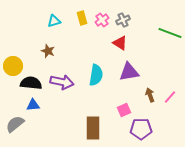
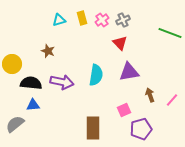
cyan triangle: moved 5 px right, 1 px up
red triangle: rotated 14 degrees clockwise
yellow circle: moved 1 px left, 2 px up
pink line: moved 2 px right, 3 px down
purple pentagon: rotated 15 degrees counterclockwise
